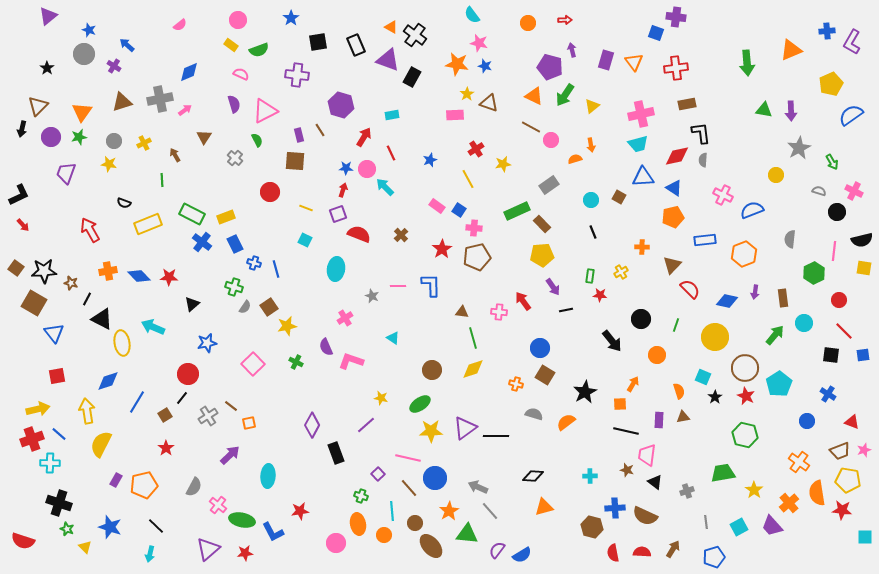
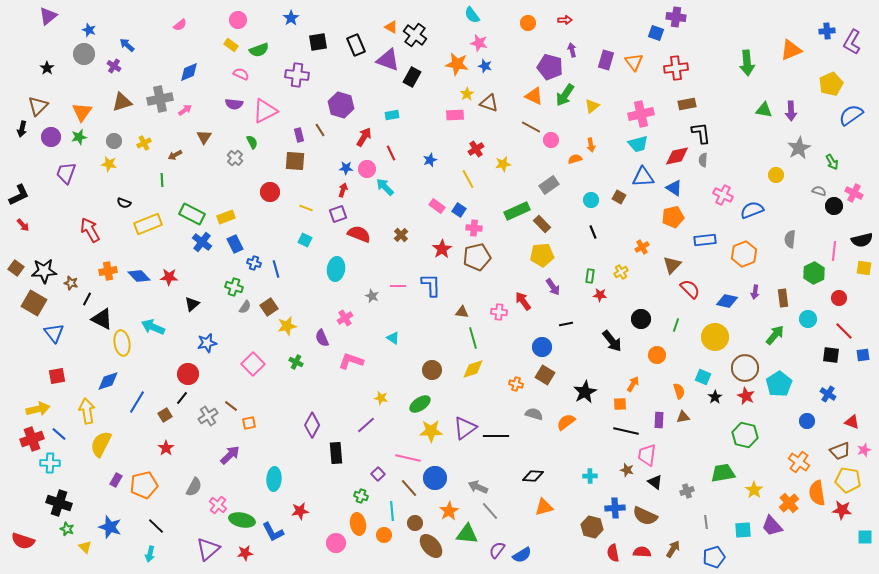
purple semicircle at (234, 104): rotated 114 degrees clockwise
green semicircle at (257, 140): moved 5 px left, 2 px down
brown arrow at (175, 155): rotated 88 degrees counterclockwise
pink cross at (854, 191): moved 2 px down
black circle at (837, 212): moved 3 px left, 6 px up
orange cross at (642, 247): rotated 32 degrees counterclockwise
red circle at (839, 300): moved 2 px up
black line at (566, 310): moved 14 px down
cyan circle at (804, 323): moved 4 px right, 4 px up
purple semicircle at (326, 347): moved 4 px left, 9 px up
blue circle at (540, 348): moved 2 px right, 1 px up
black rectangle at (336, 453): rotated 15 degrees clockwise
cyan ellipse at (268, 476): moved 6 px right, 3 px down
cyan square at (739, 527): moved 4 px right, 3 px down; rotated 24 degrees clockwise
